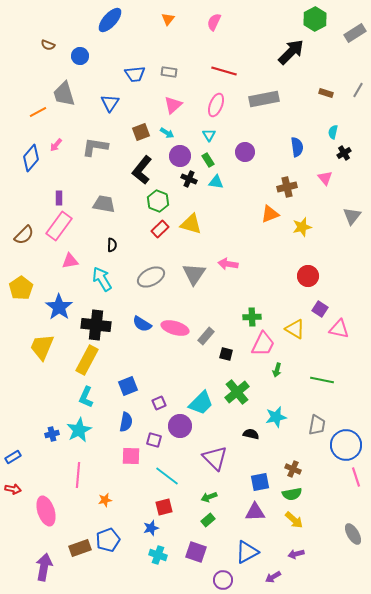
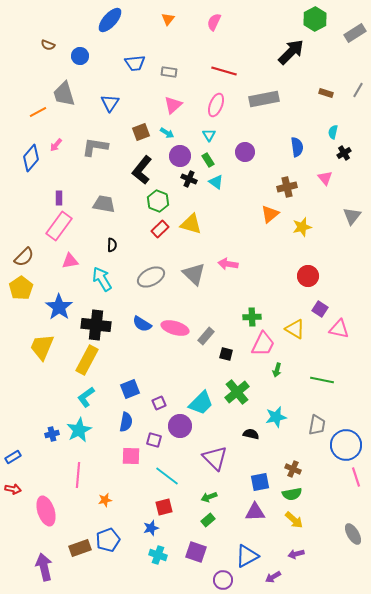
blue trapezoid at (135, 74): moved 11 px up
cyan triangle at (216, 182): rotated 28 degrees clockwise
orange triangle at (270, 214): rotated 18 degrees counterclockwise
brown semicircle at (24, 235): moved 22 px down
gray triangle at (194, 274): rotated 20 degrees counterclockwise
blue square at (128, 386): moved 2 px right, 3 px down
cyan L-shape at (86, 397): rotated 30 degrees clockwise
blue triangle at (247, 552): moved 4 px down
purple arrow at (44, 567): rotated 24 degrees counterclockwise
